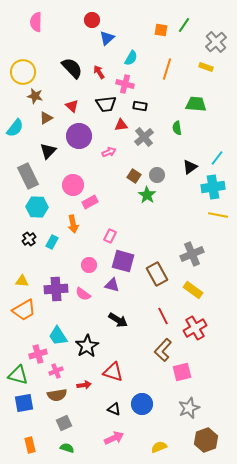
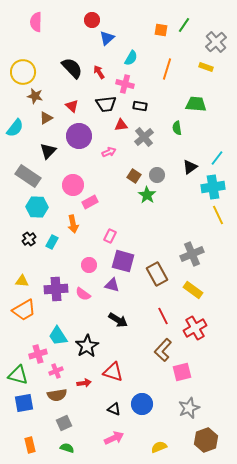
gray rectangle at (28, 176): rotated 30 degrees counterclockwise
yellow line at (218, 215): rotated 54 degrees clockwise
red arrow at (84, 385): moved 2 px up
